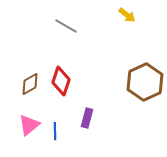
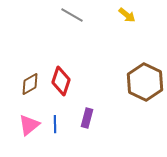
gray line: moved 6 px right, 11 px up
brown hexagon: rotated 9 degrees counterclockwise
blue line: moved 7 px up
